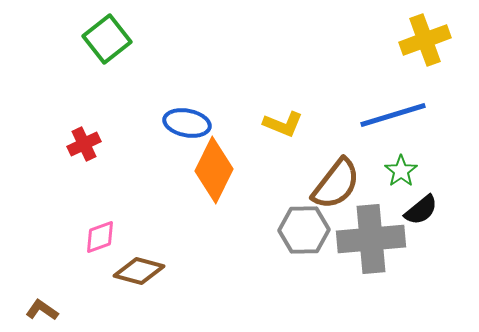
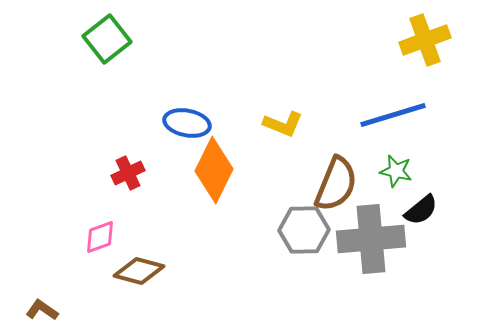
red cross: moved 44 px right, 29 px down
green star: moved 5 px left; rotated 24 degrees counterclockwise
brown semicircle: rotated 16 degrees counterclockwise
